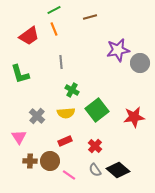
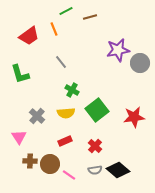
green line: moved 12 px right, 1 px down
gray line: rotated 32 degrees counterclockwise
brown circle: moved 3 px down
gray semicircle: rotated 64 degrees counterclockwise
